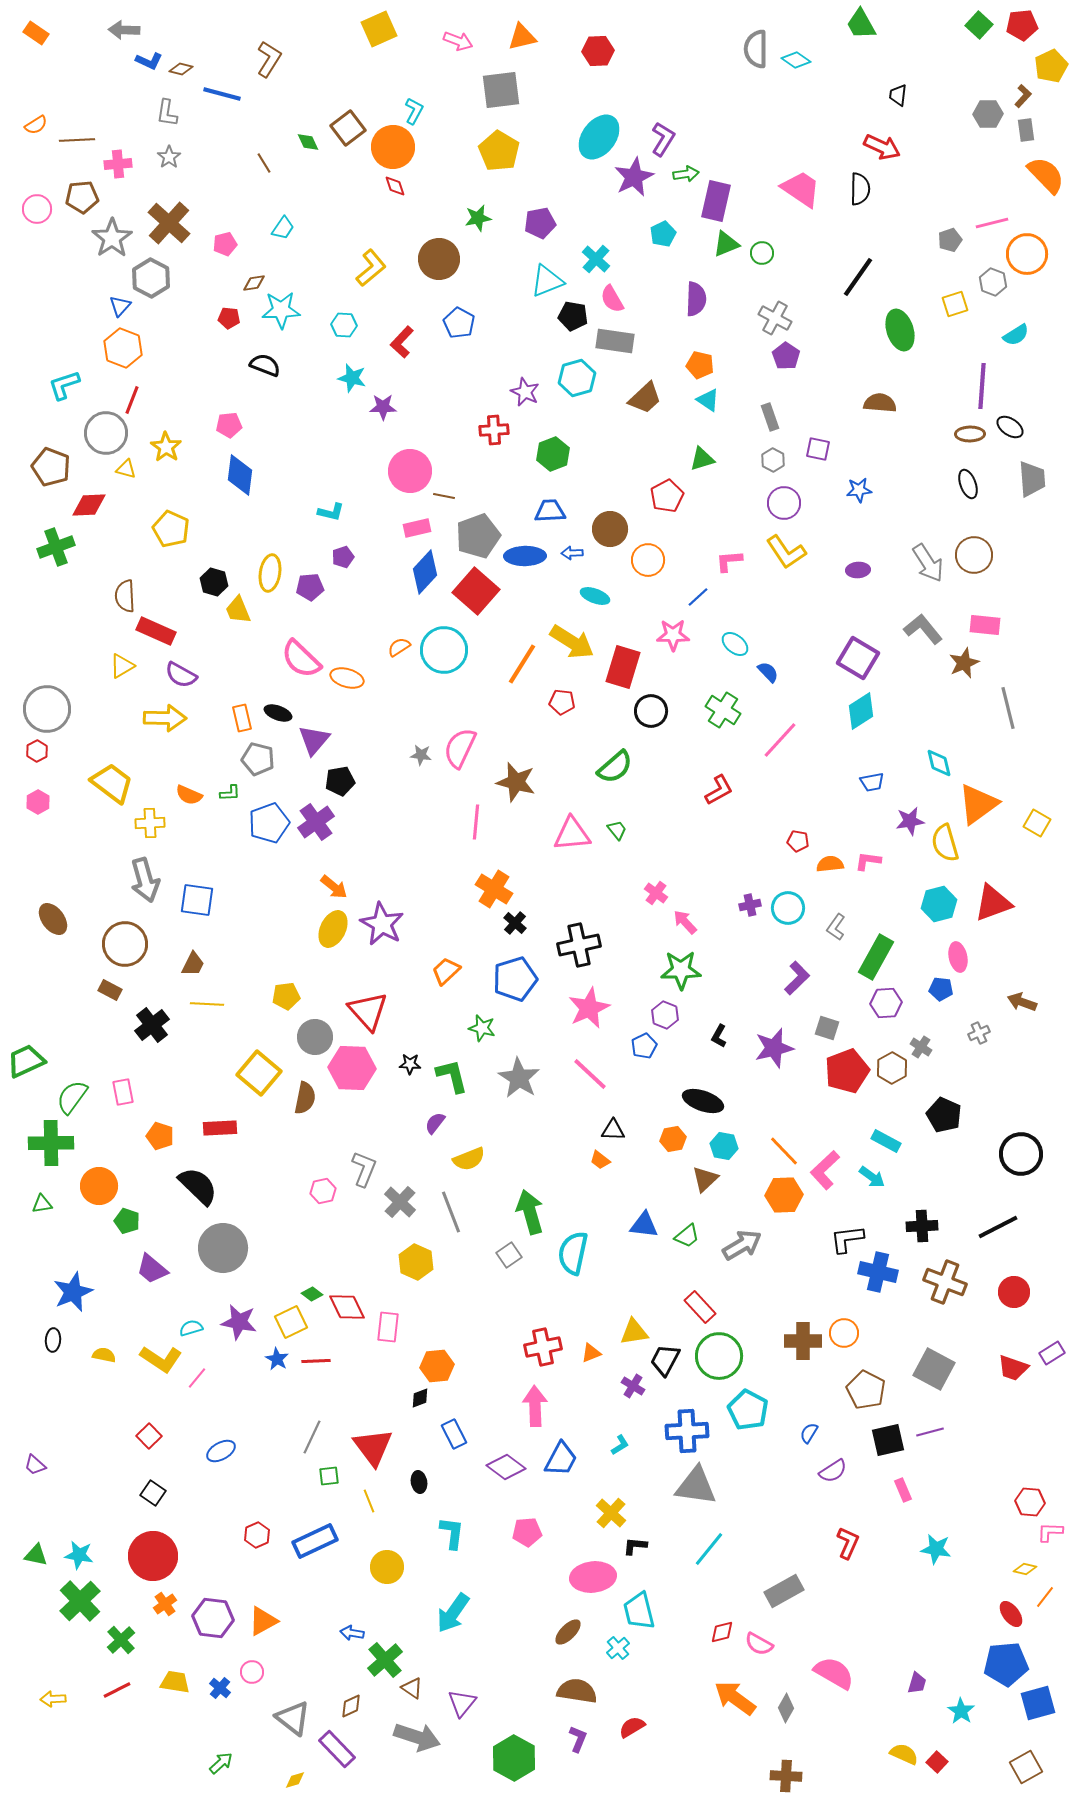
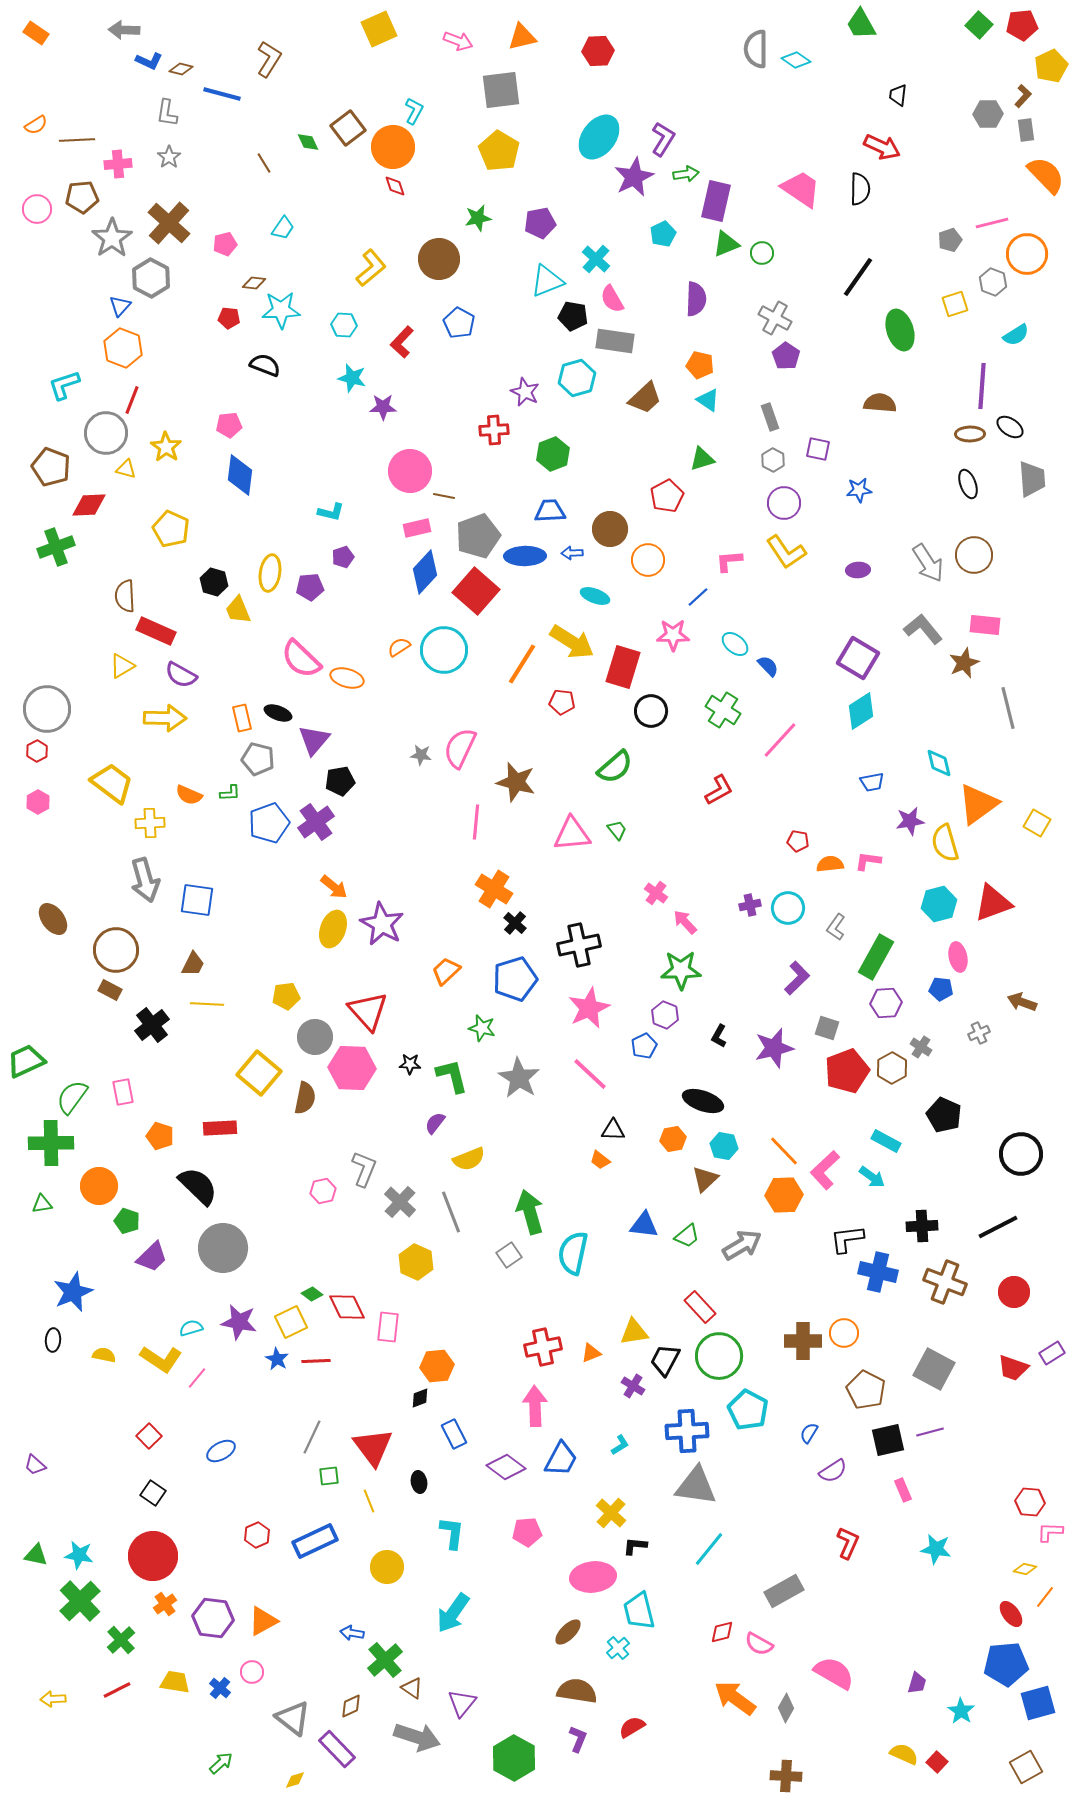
brown diamond at (254, 283): rotated 15 degrees clockwise
blue semicircle at (768, 672): moved 6 px up
yellow ellipse at (333, 929): rotated 6 degrees counterclockwise
brown circle at (125, 944): moved 9 px left, 6 px down
purple trapezoid at (152, 1269): moved 12 px up; rotated 84 degrees counterclockwise
